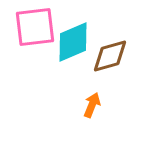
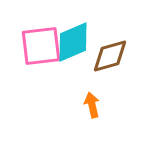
pink square: moved 6 px right, 19 px down
orange arrow: rotated 35 degrees counterclockwise
